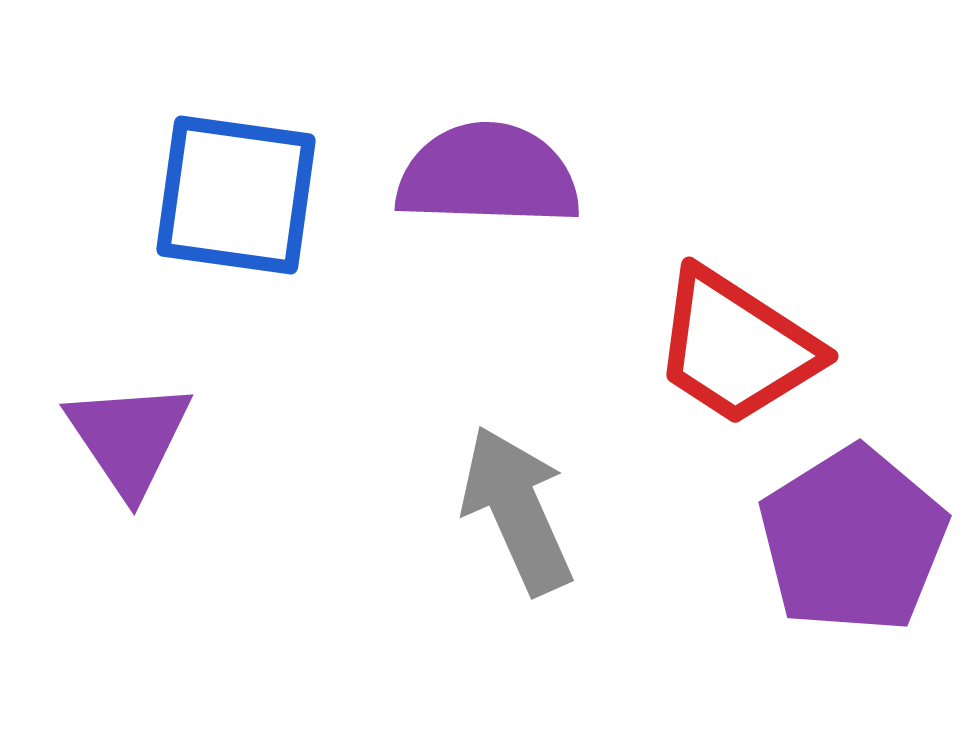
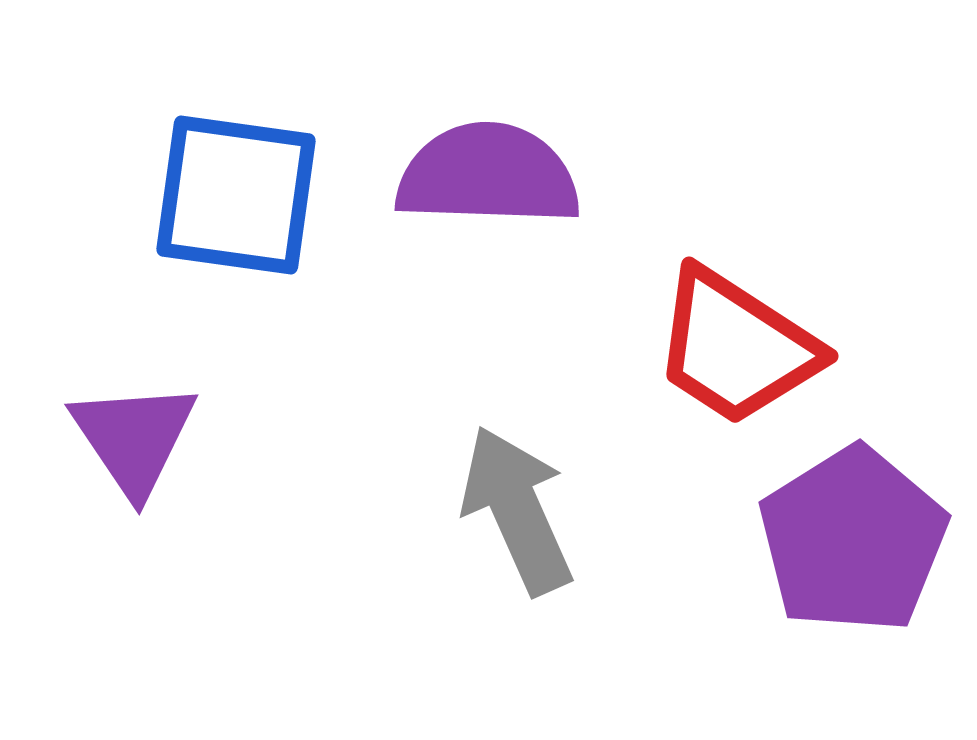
purple triangle: moved 5 px right
